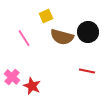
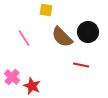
yellow square: moved 6 px up; rotated 32 degrees clockwise
brown semicircle: rotated 30 degrees clockwise
red line: moved 6 px left, 6 px up
